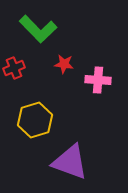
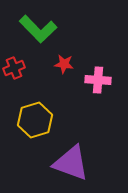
purple triangle: moved 1 px right, 1 px down
